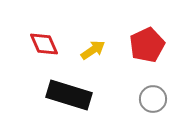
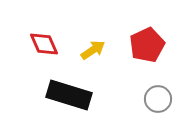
gray circle: moved 5 px right
